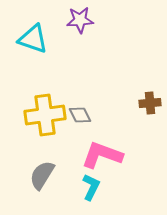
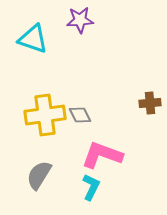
gray semicircle: moved 3 px left
